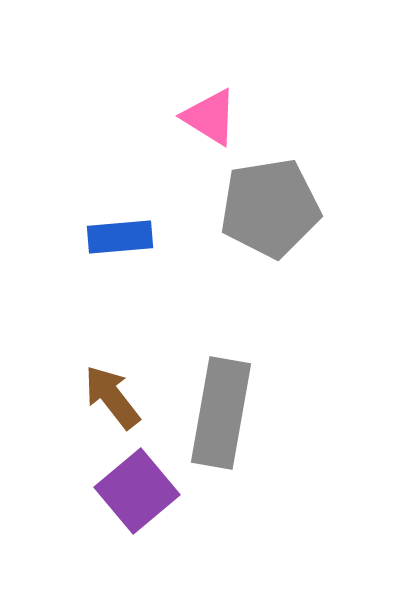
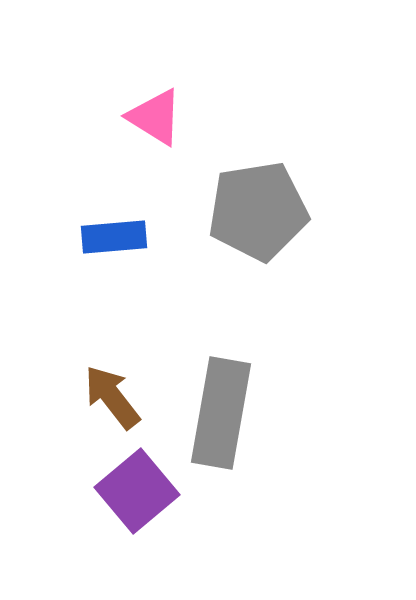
pink triangle: moved 55 px left
gray pentagon: moved 12 px left, 3 px down
blue rectangle: moved 6 px left
